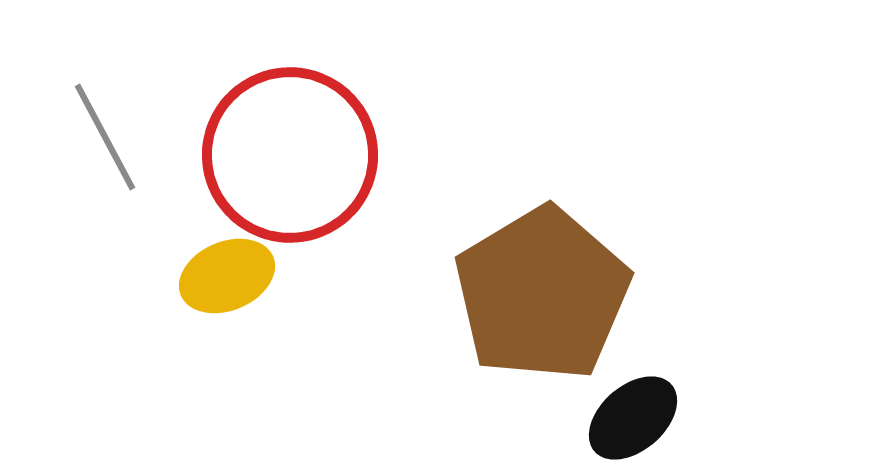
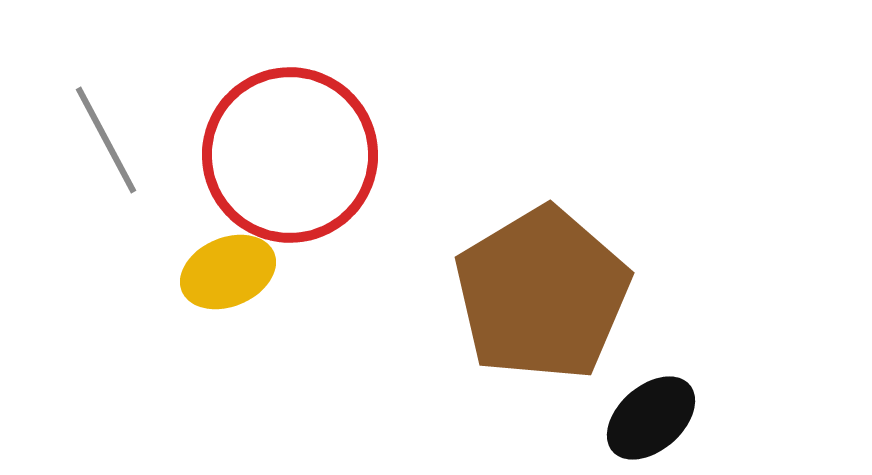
gray line: moved 1 px right, 3 px down
yellow ellipse: moved 1 px right, 4 px up
black ellipse: moved 18 px right
